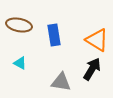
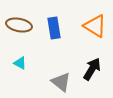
blue rectangle: moved 7 px up
orange triangle: moved 2 px left, 14 px up
gray triangle: rotated 30 degrees clockwise
